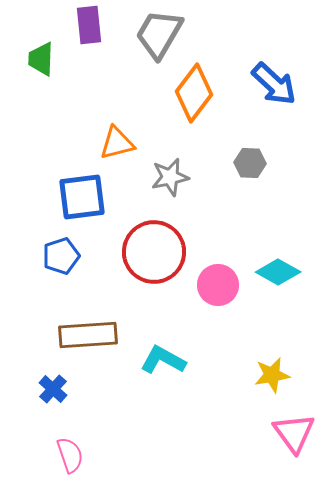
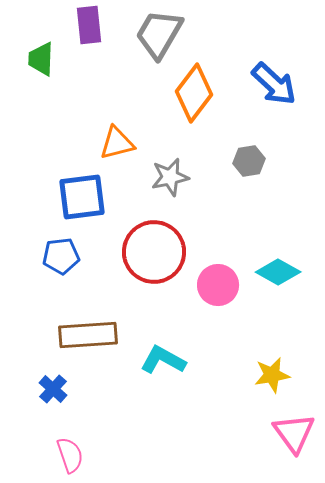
gray hexagon: moved 1 px left, 2 px up; rotated 12 degrees counterclockwise
blue pentagon: rotated 12 degrees clockwise
